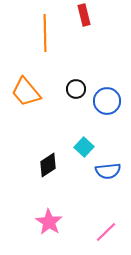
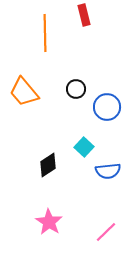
orange trapezoid: moved 2 px left
blue circle: moved 6 px down
